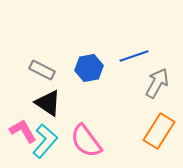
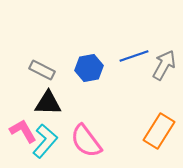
gray arrow: moved 7 px right, 18 px up
black triangle: rotated 32 degrees counterclockwise
